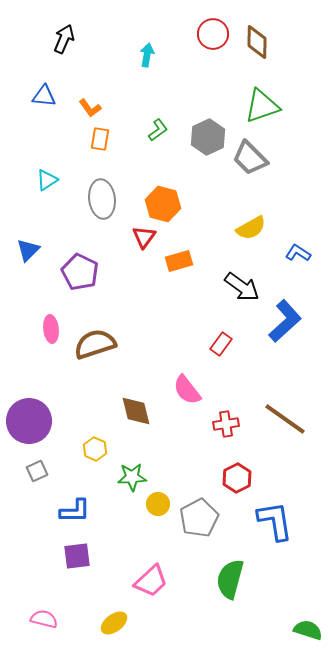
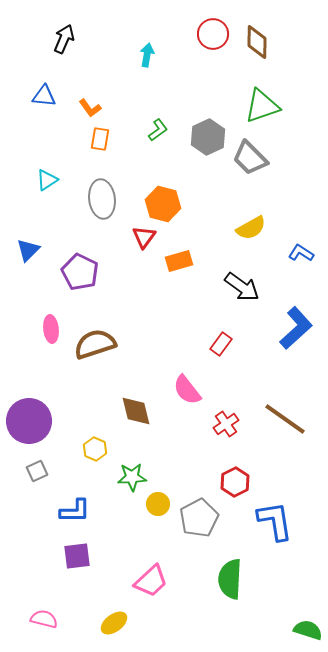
blue L-shape at (298, 253): moved 3 px right
blue L-shape at (285, 321): moved 11 px right, 7 px down
red cross at (226, 424): rotated 25 degrees counterclockwise
red hexagon at (237, 478): moved 2 px left, 4 px down
green semicircle at (230, 579): rotated 12 degrees counterclockwise
